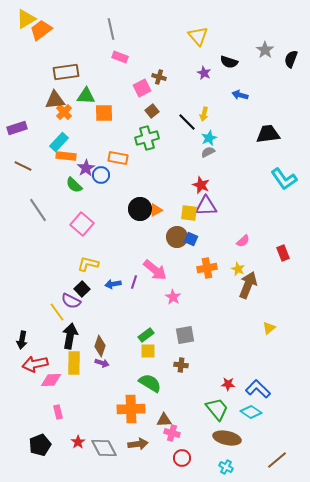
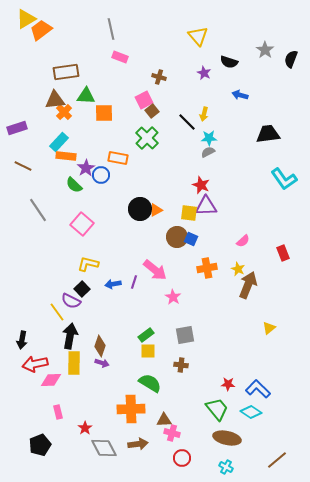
pink square at (142, 88): moved 2 px right, 12 px down
green cross at (147, 138): rotated 30 degrees counterclockwise
cyan star at (209, 138): rotated 21 degrees clockwise
red star at (78, 442): moved 7 px right, 14 px up
